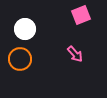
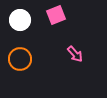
pink square: moved 25 px left
white circle: moved 5 px left, 9 px up
